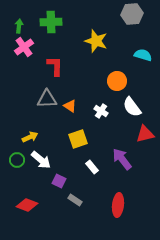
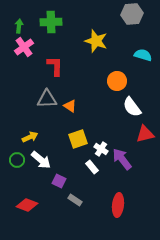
white cross: moved 38 px down
